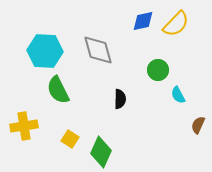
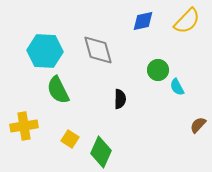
yellow semicircle: moved 11 px right, 3 px up
cyan semicircle: moved 1 px left, 8 px up
brown semicircle: rotated 18 degrees clockwise
